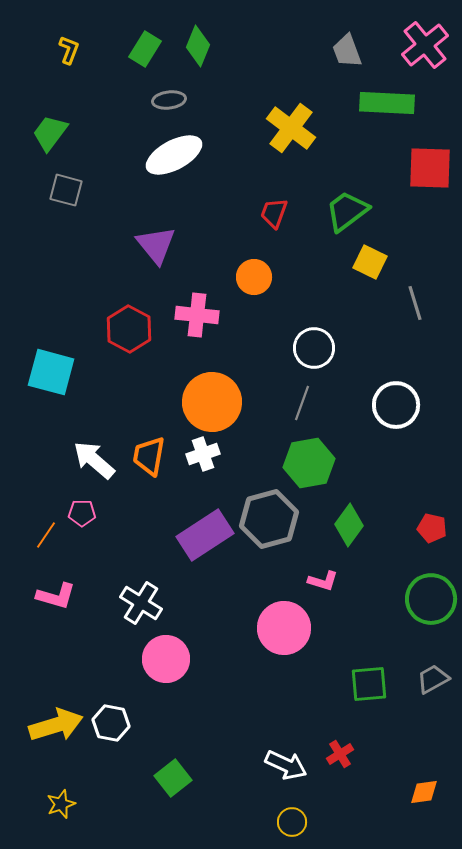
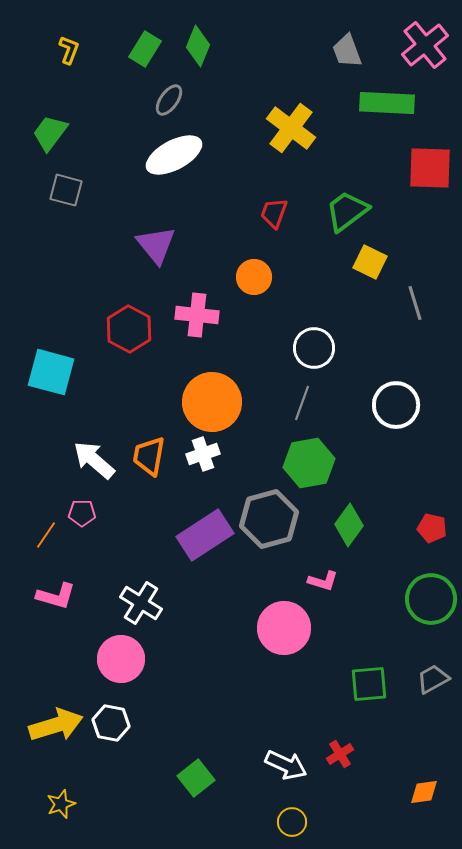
gray ellipse at (169, 100): rotated 48 degrees counterclockwise
pink circle at (166, 659): moved 45 px left
green square at (173, 778): moved 23 px right
